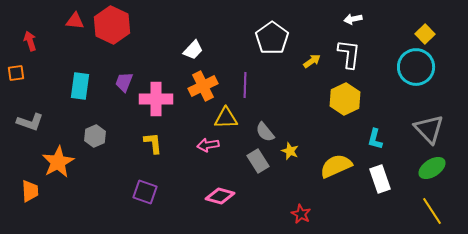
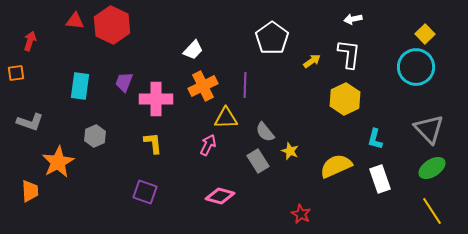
red arrow: rotated 36 degrees clockwise
pink arrow: rotated 125 degrees clockwise
